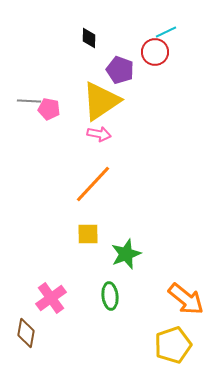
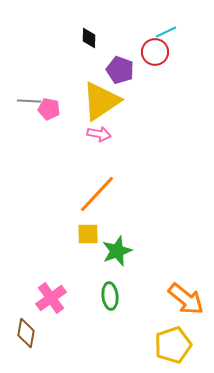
orange line: moved 4 px right, 10 px down
green star: moved 9 px left, 3 px up
